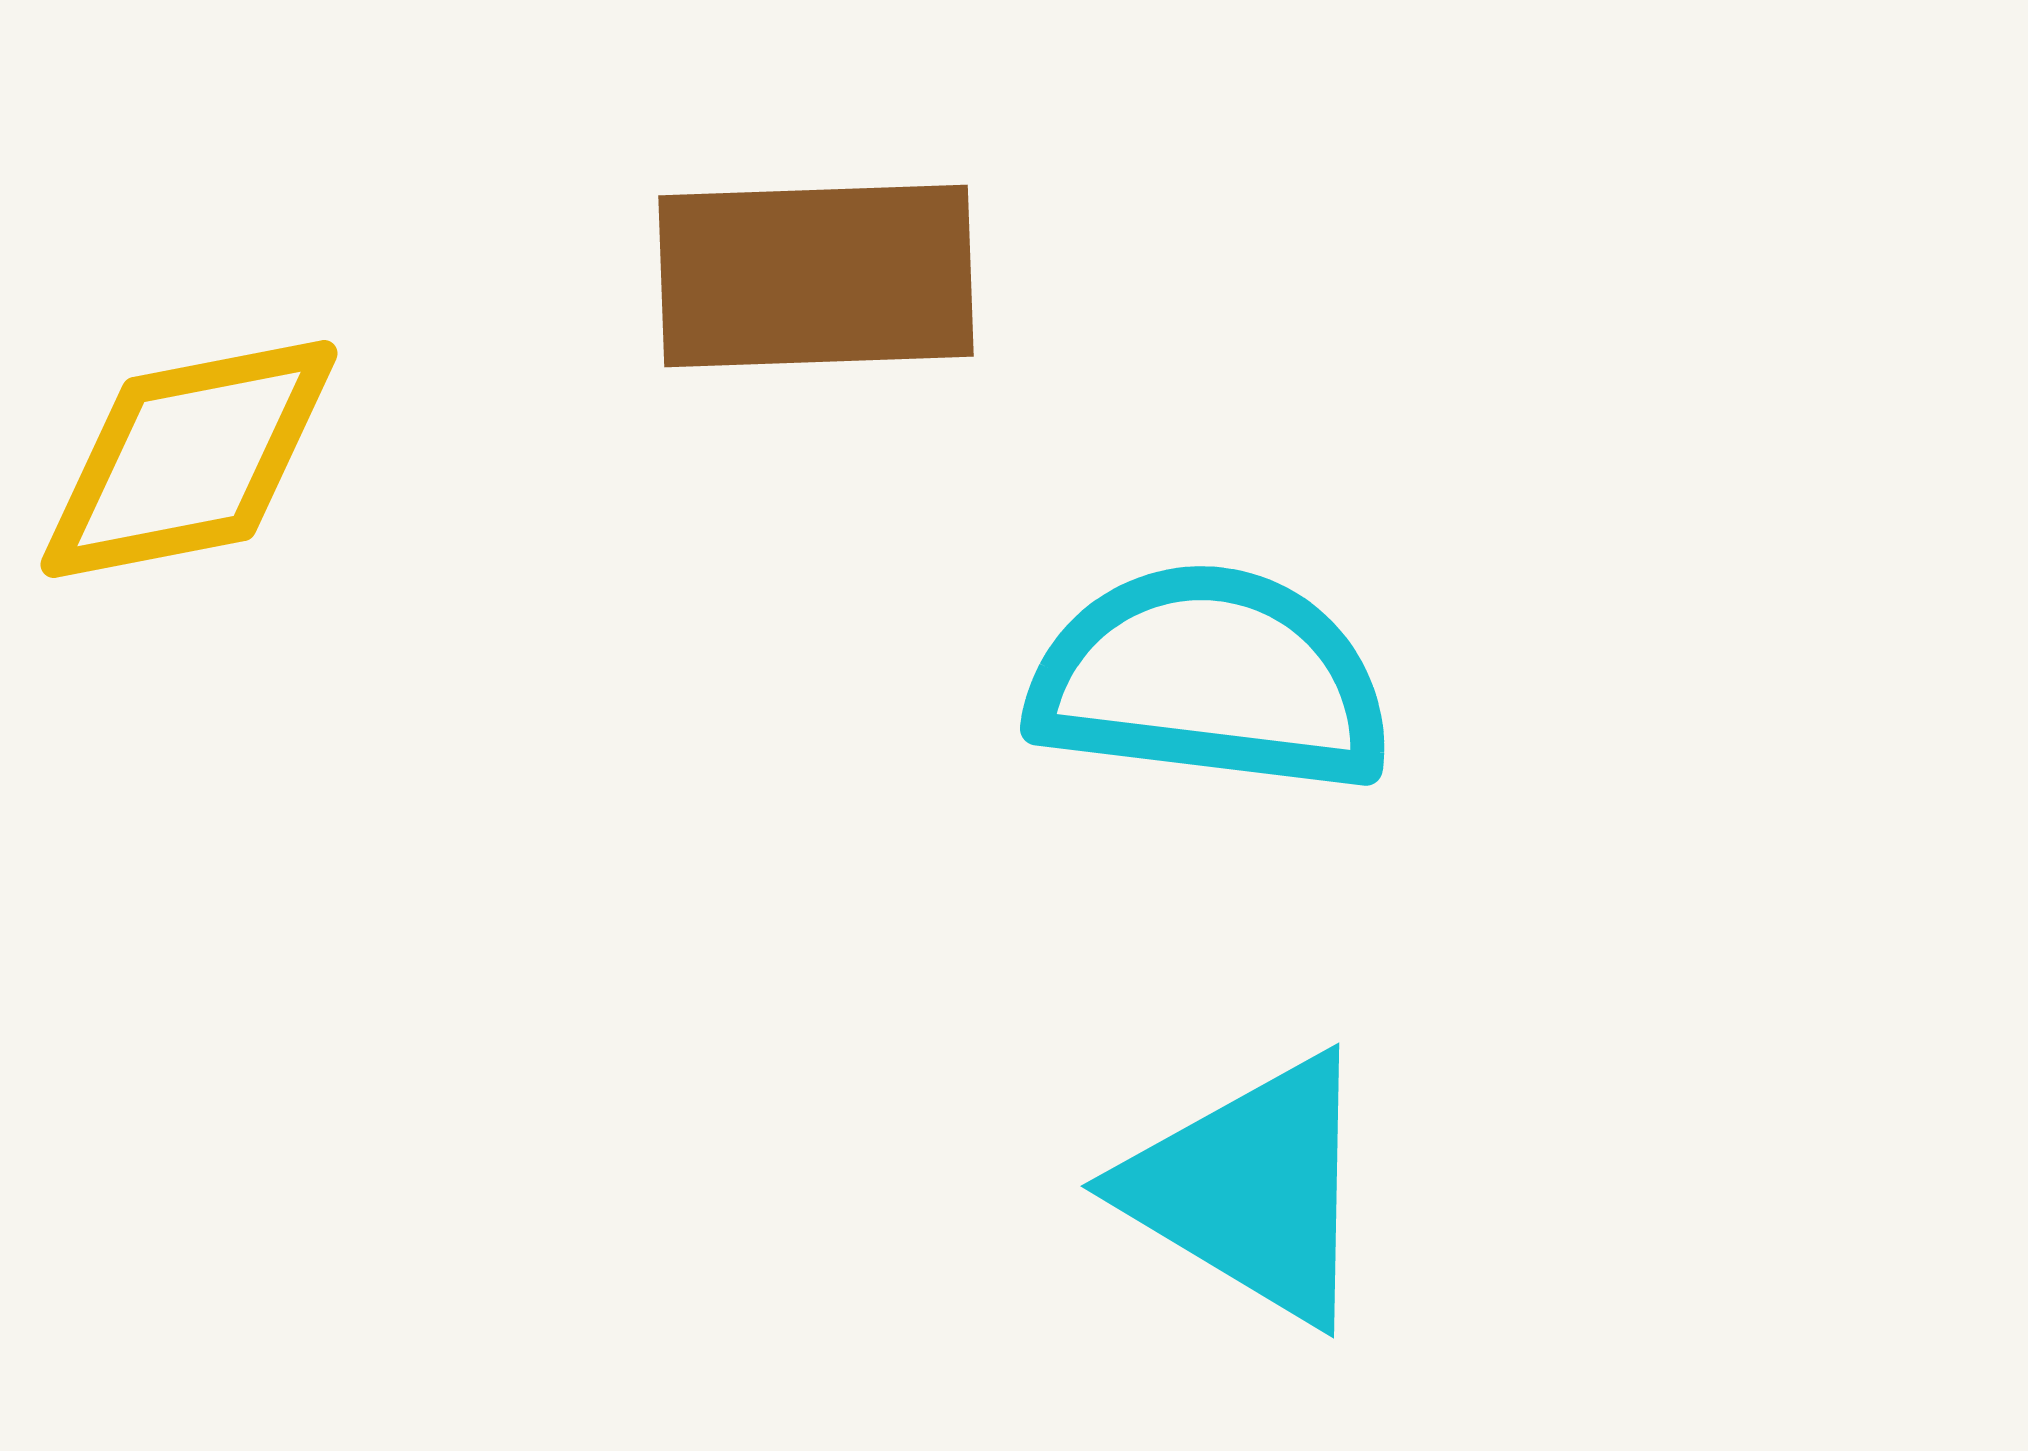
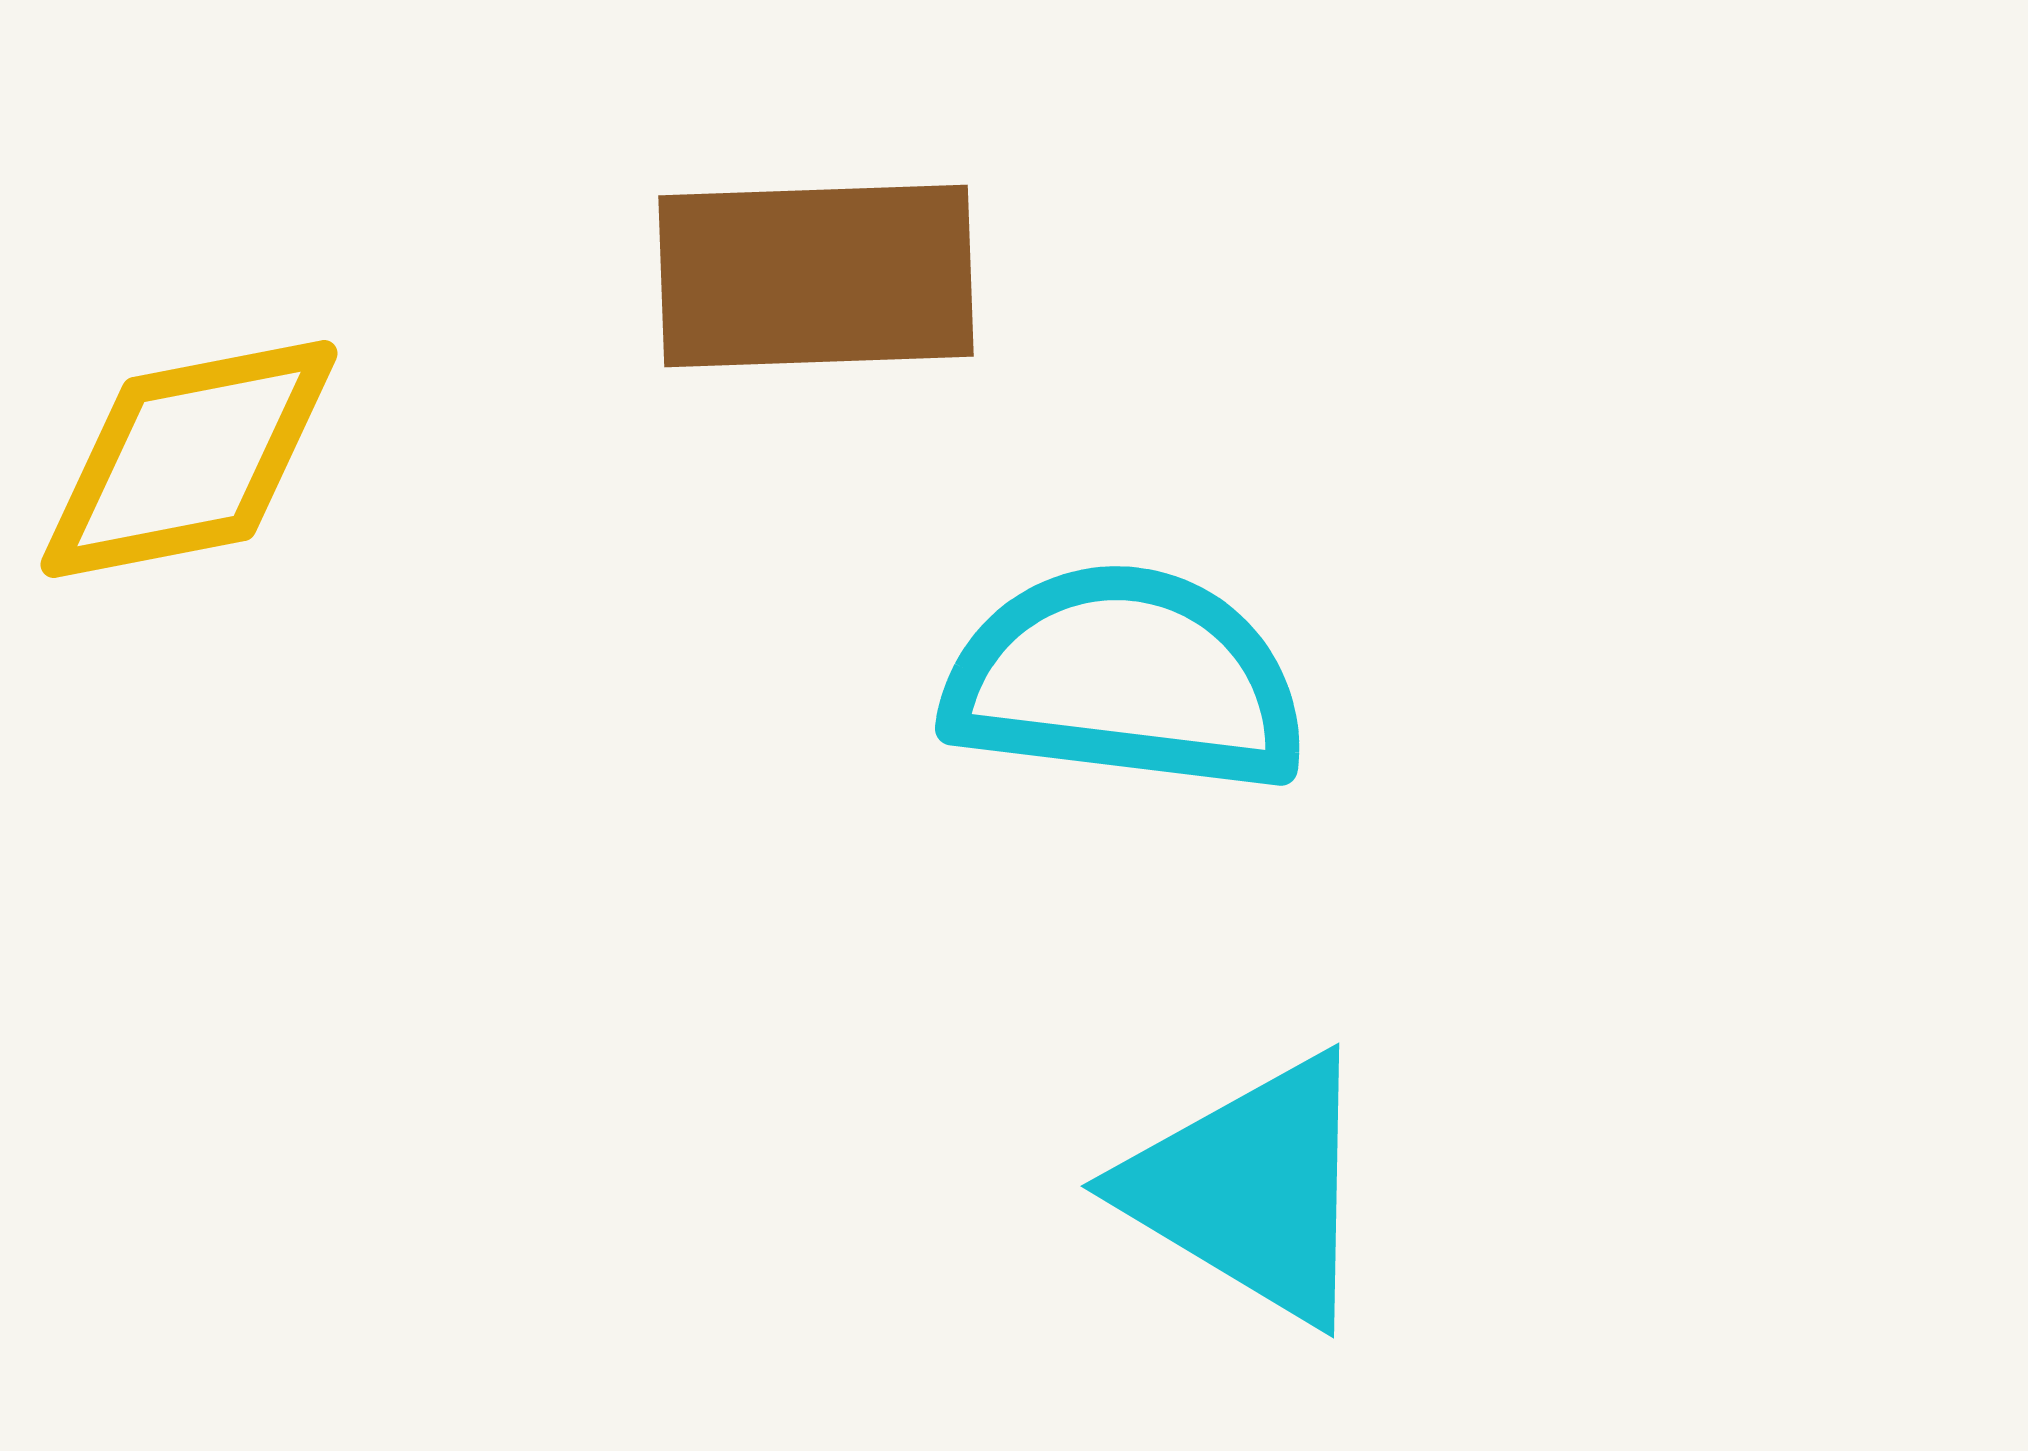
cyan semicircle: moved 85 px left
